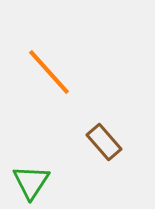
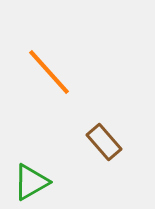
green triangle: rotated 27 degrees clockwise
